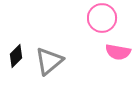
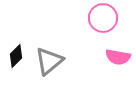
pink circle: moved 1 px right
pink semicircle: moved 5 px down
